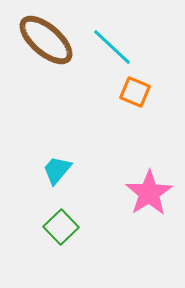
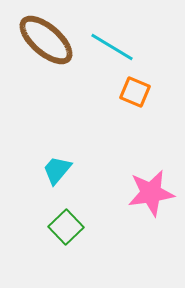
cyan line: rotated 12 degrees counterclockwise
pink star: moved 2 px right; rotated 24 degrees clockwise
green square: moved 5 px right
